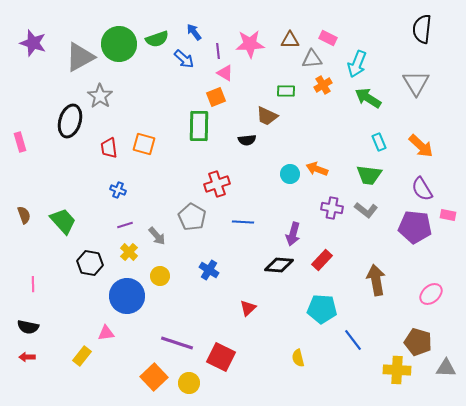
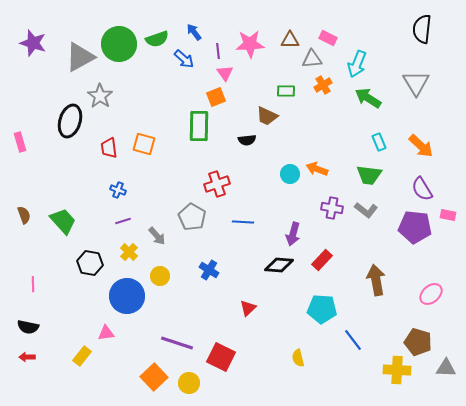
pink triangle at (225, 73): rotated 24 degrees clockwise
purple line at (125, 225): moved 2 px left, 4 px up
